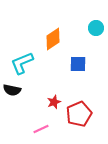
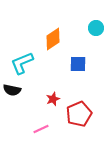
red star: moved 1 px left, 3 px up
